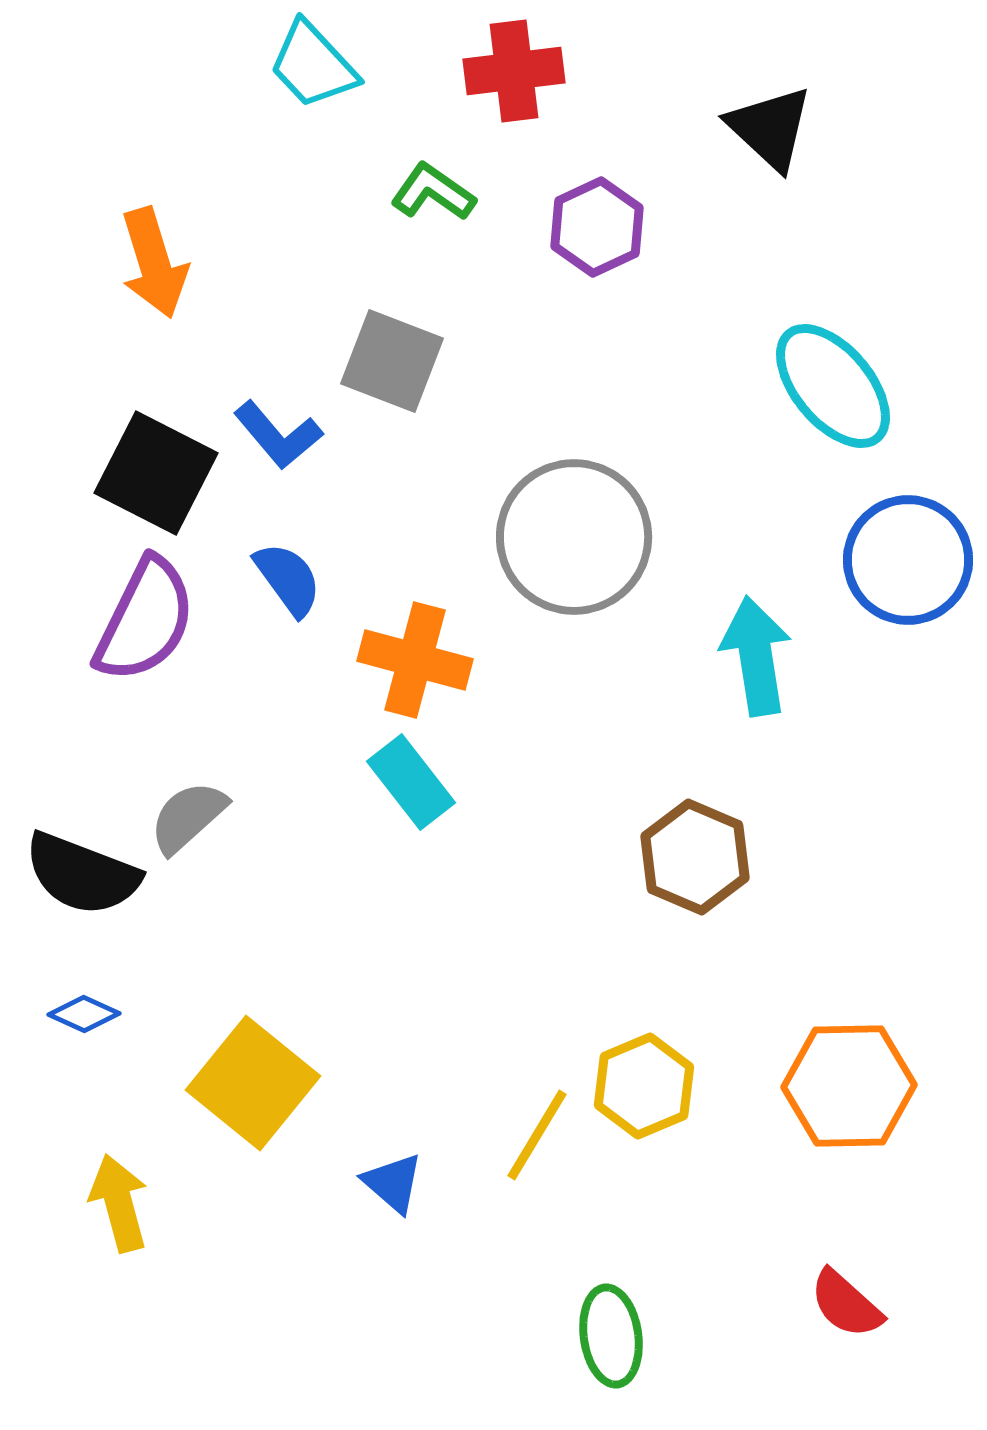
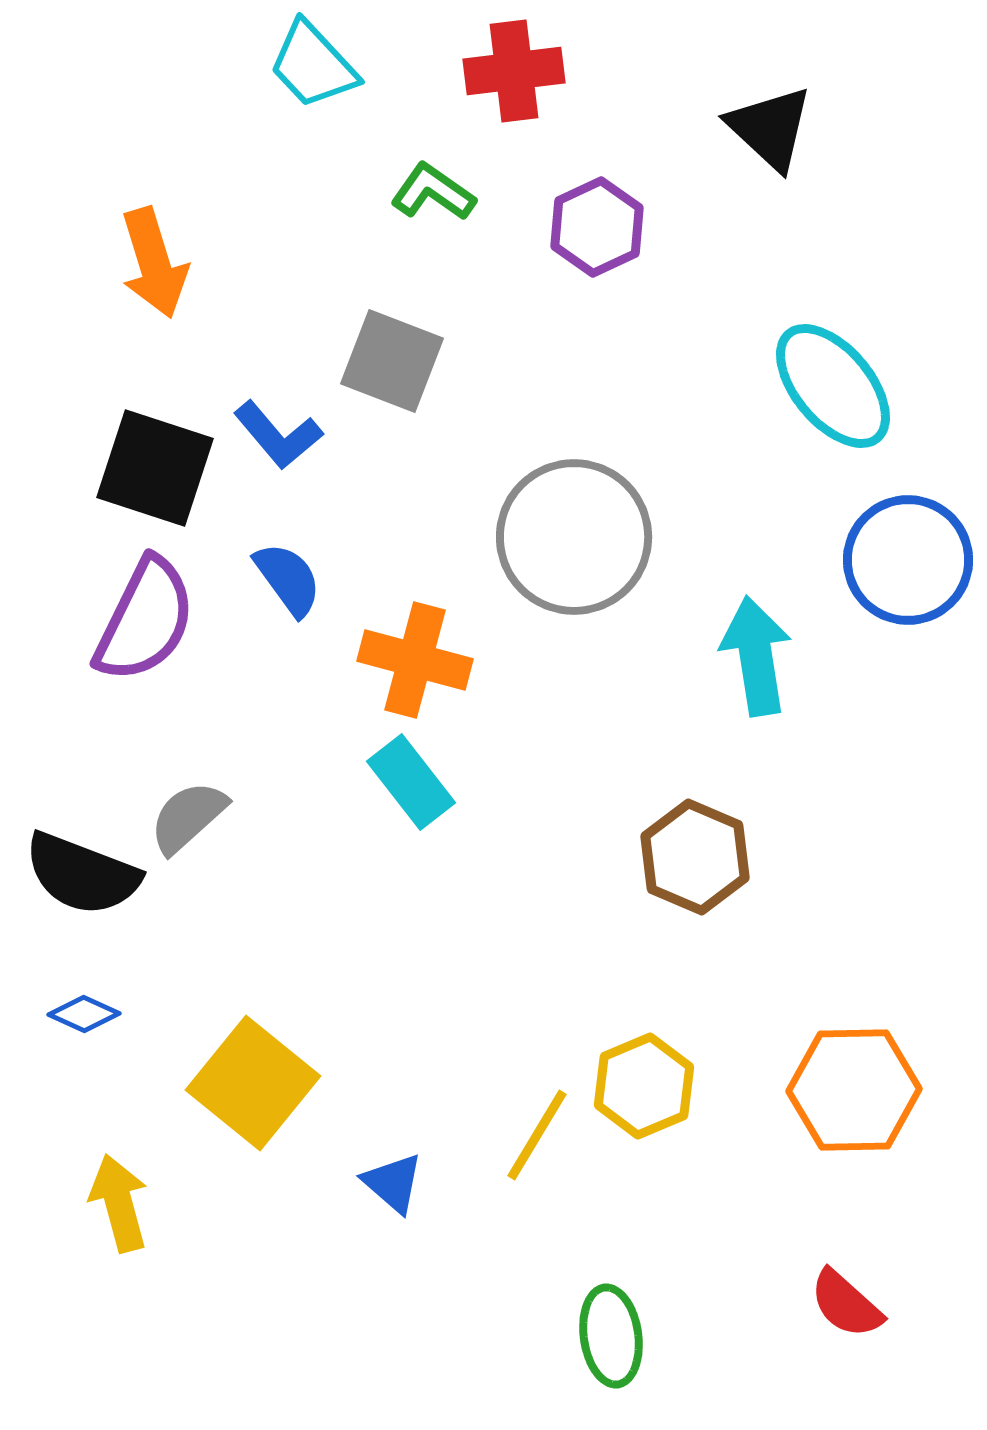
black square: moved 1 px left, 5 px up; rotated 9 degrees counterclockwise
orange hexagon: moved 5 px right, 4 px down
